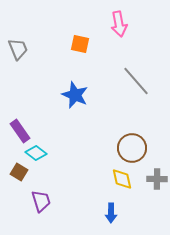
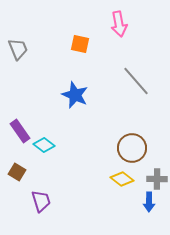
cyan diamond: moved 8 px right, 8 px up
brown square: moved 2 px left
yellow diamond: rotated 40 degrees counterclockwise
blue arrow: moved 38 px right, 11 px up
